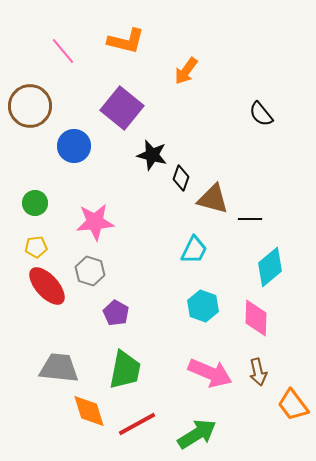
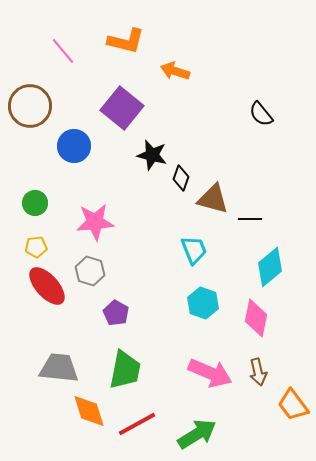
orange arrow: moved 11 px left; rotated 72 degrees clockwise
cyan trapezoid: rotated 48 degrees counterclockwise
cyan hexagon: moved 3 px up
pink diamond: rotated 9 degrees clockwise
